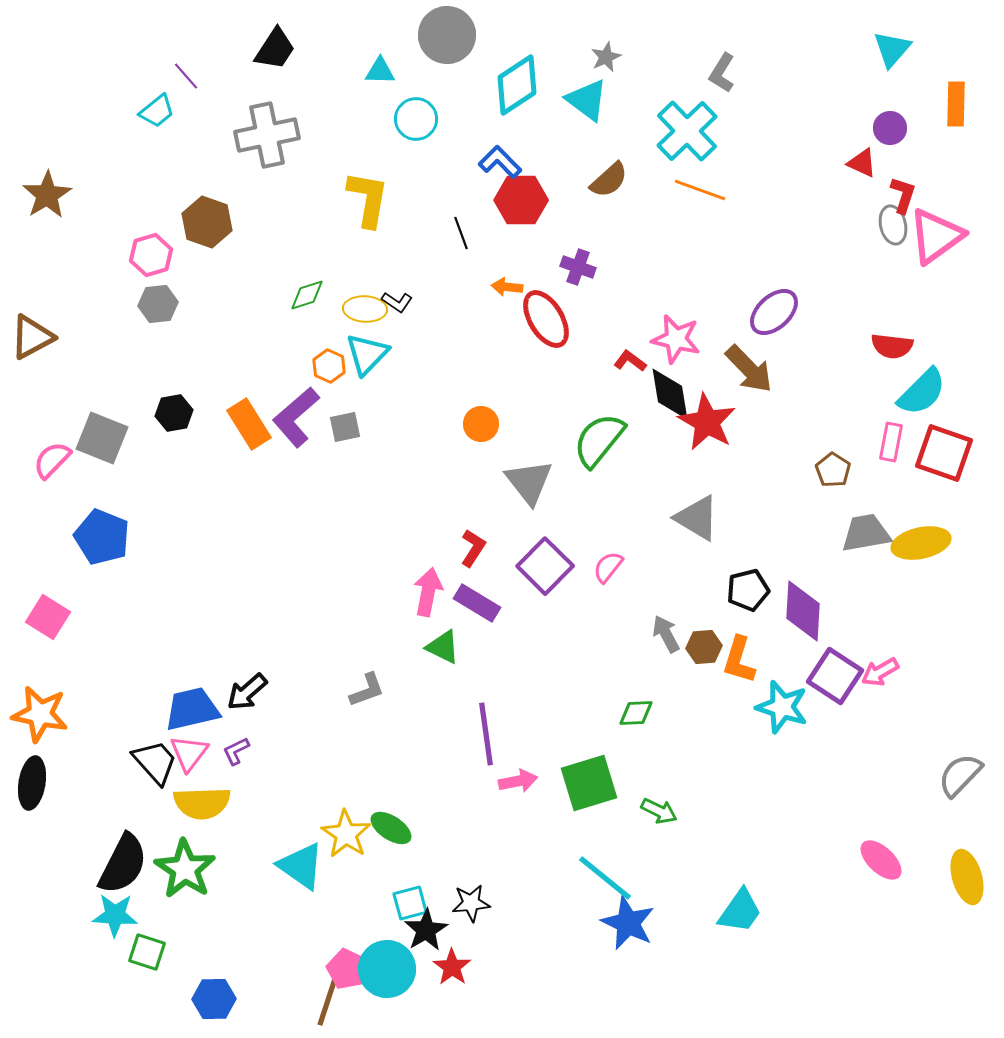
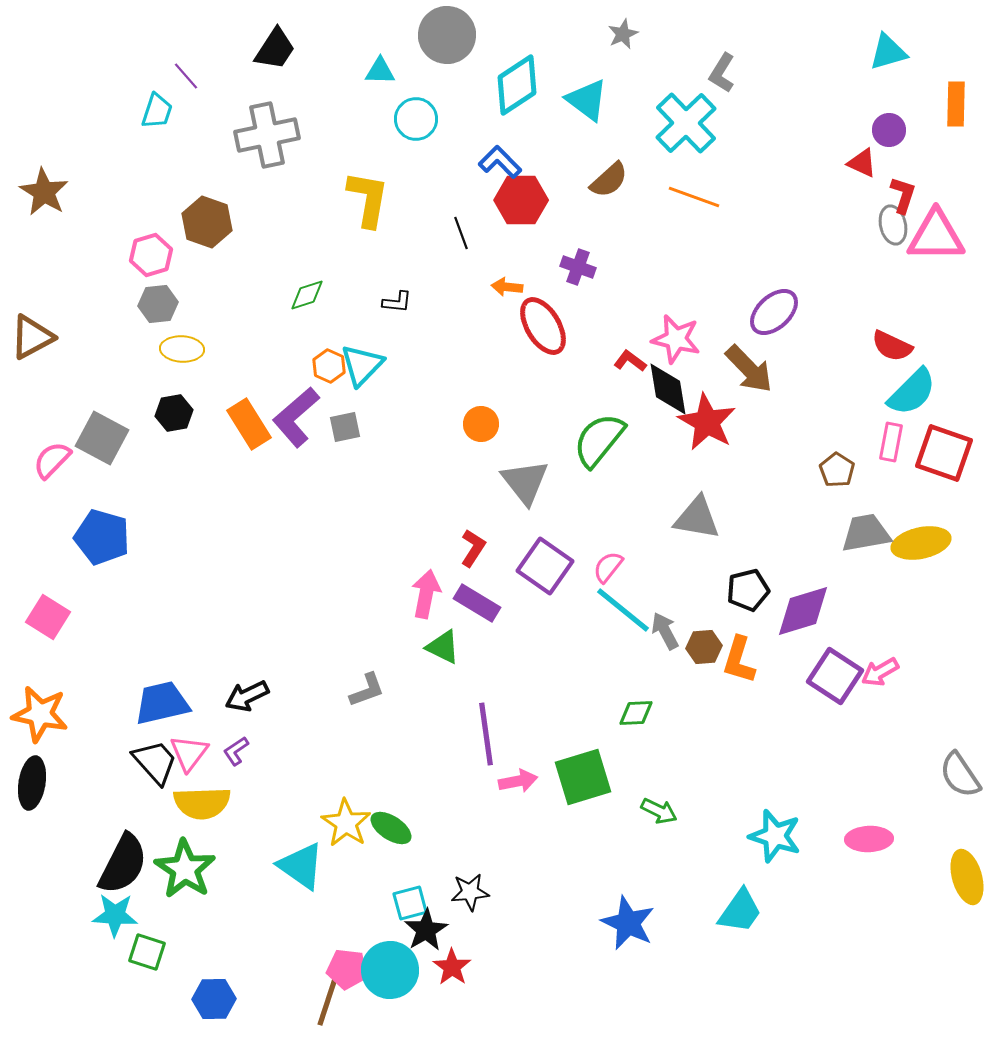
cyan triangle at (892, 49): moved 4 px left, 3 px down; rotated 33 degrees clockwise
gray star at (606, 57): moved 17 px right, 23 px up
cyan trapezoid at (157, 111): rotated 33 degrees counterclockwise
purple circle at (890, 128): moved 1 px left, 2 px down
cyan cross at (687, 131): moved 1 px left, 8 px up
orange line at (700, 190): moved 6 px left, 7 px down
brown star at (47, 195): moved 3 px left, 3 px up; rotated 9 degrees counterclockwise
pink triangle at (936, 236): rotated 36 degrees clockwise
black L-shape at (397, 302): rotated 28 degrees counterclockwise
yellow ellipse at (365, 309): moved 183 px left, 40 px down
red ellipse at (546, 319): moved 3 px left, 7 px down
red semicircle at (892, 346): rotated 18 degrees clockwise
cyan triangle at (367, 354): moved 5 px left, 11 px down
cyan semicircle at (922, 392): moved 10 px left
black diamond at (670, 394): moved 2 px left, 5 px up
gray square at (102, 438): rotated 6 degrees clockwise
brown pentagon at (833, 470): moved 4 px right
gray triangle at (529, 482): moved 4 px left
gray triangle at (697, 518): rotated 21 degrees counterclockwise
blue pentagon at (102, 537): rotated 6 degrees counterclockwise
purple square at (545, 566): rotated 10 degrees counterclockwise
pink arrow at (428, 592): moved 2 px left, 2 px down
purple diamond at (803, 611): rotated 70 degrees clockwise
gray arrow at (666, 634): moved 1 px left, 3 px up
black arrow at (247, 692): moved 4 px down; rotated 15 degrees clockwise
cyan star at (782, 707): moved 7 px left, 129 px down
blue trapezoid at (192, 709): moved 30 px left, 6 px up
purple L-shape at (236, 751): rotated 8 degrees counterclockwise
gray semicircle at (960, 775): rotated 78 degrees counterclockwise
green square at (589, 783): moved 6 px left, 6 px up
yellow star at (346, 834): moved 11 px up
pink ellipse at (881, 860): moved 12 px left, 21 px up; rotated 45 degrees counterclockwise
cyan line at (605, 878): moved 18 px right, 268 px up
black star at (471, 903): moved 1 px left, 11 px up
pink pentagon at (347, 969): rotated 18 degrees counterclockwise
cyan circle at (387, 969): moved 3 px right, 1 px down
